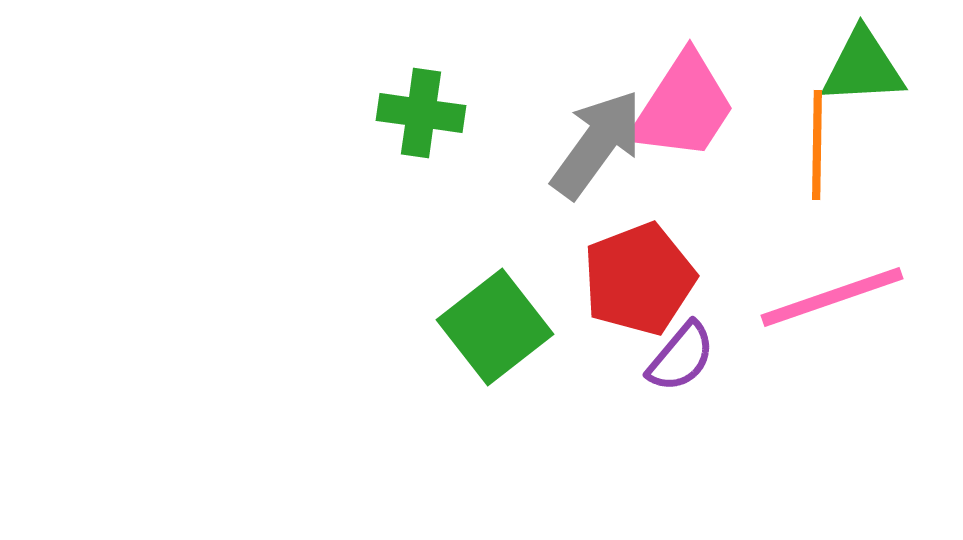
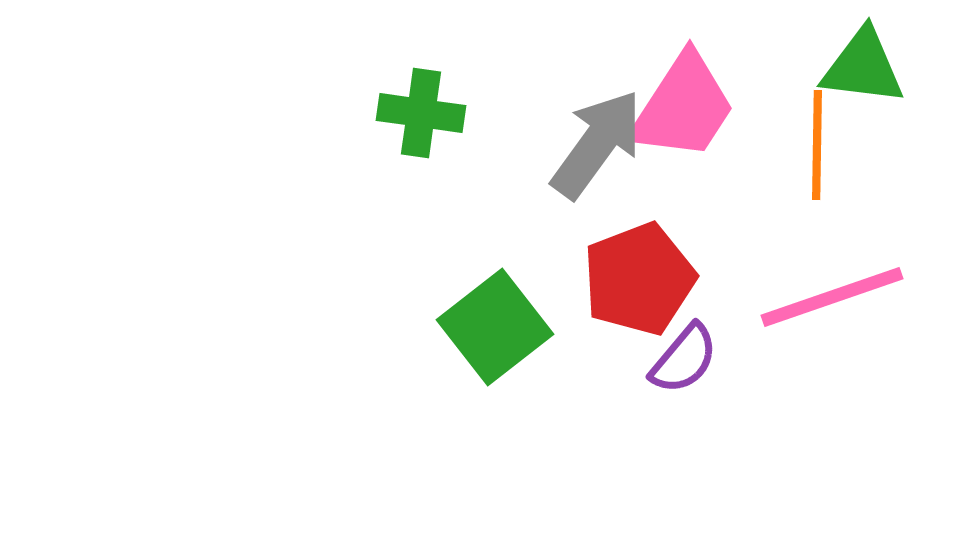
green triangle: rotated 10 degrees clockwise
purple semicircle: moved 3 px right, 2 px down
